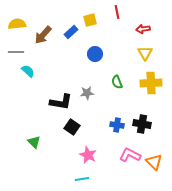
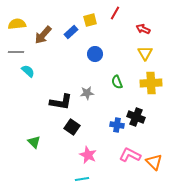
red line: moved 2 px left, 1 px down; rotated 40 degrees clockwise
red arrow: rotated 32 degrees clockwise
black cross: moved 6 px left, 7 px up; rotated 12 degrees clockwise
